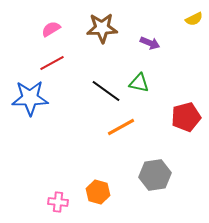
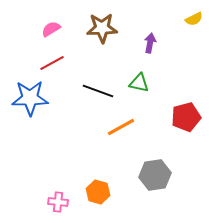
purple arrow: rotated 102 degrees counterclockwise
black line: moved 8 px left; rotated 16 degrees counterclockwise
